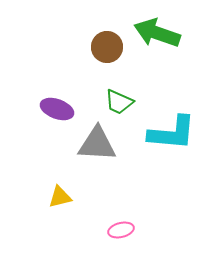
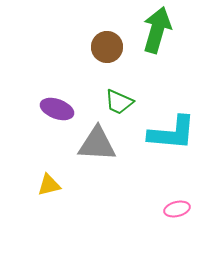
green arrow: moved 3 px up; rotated 87 degrees clockwise
yellow triangle: moved 11 px left, 12 px up
pink ellipse: moved 56 px right, 21 px up
